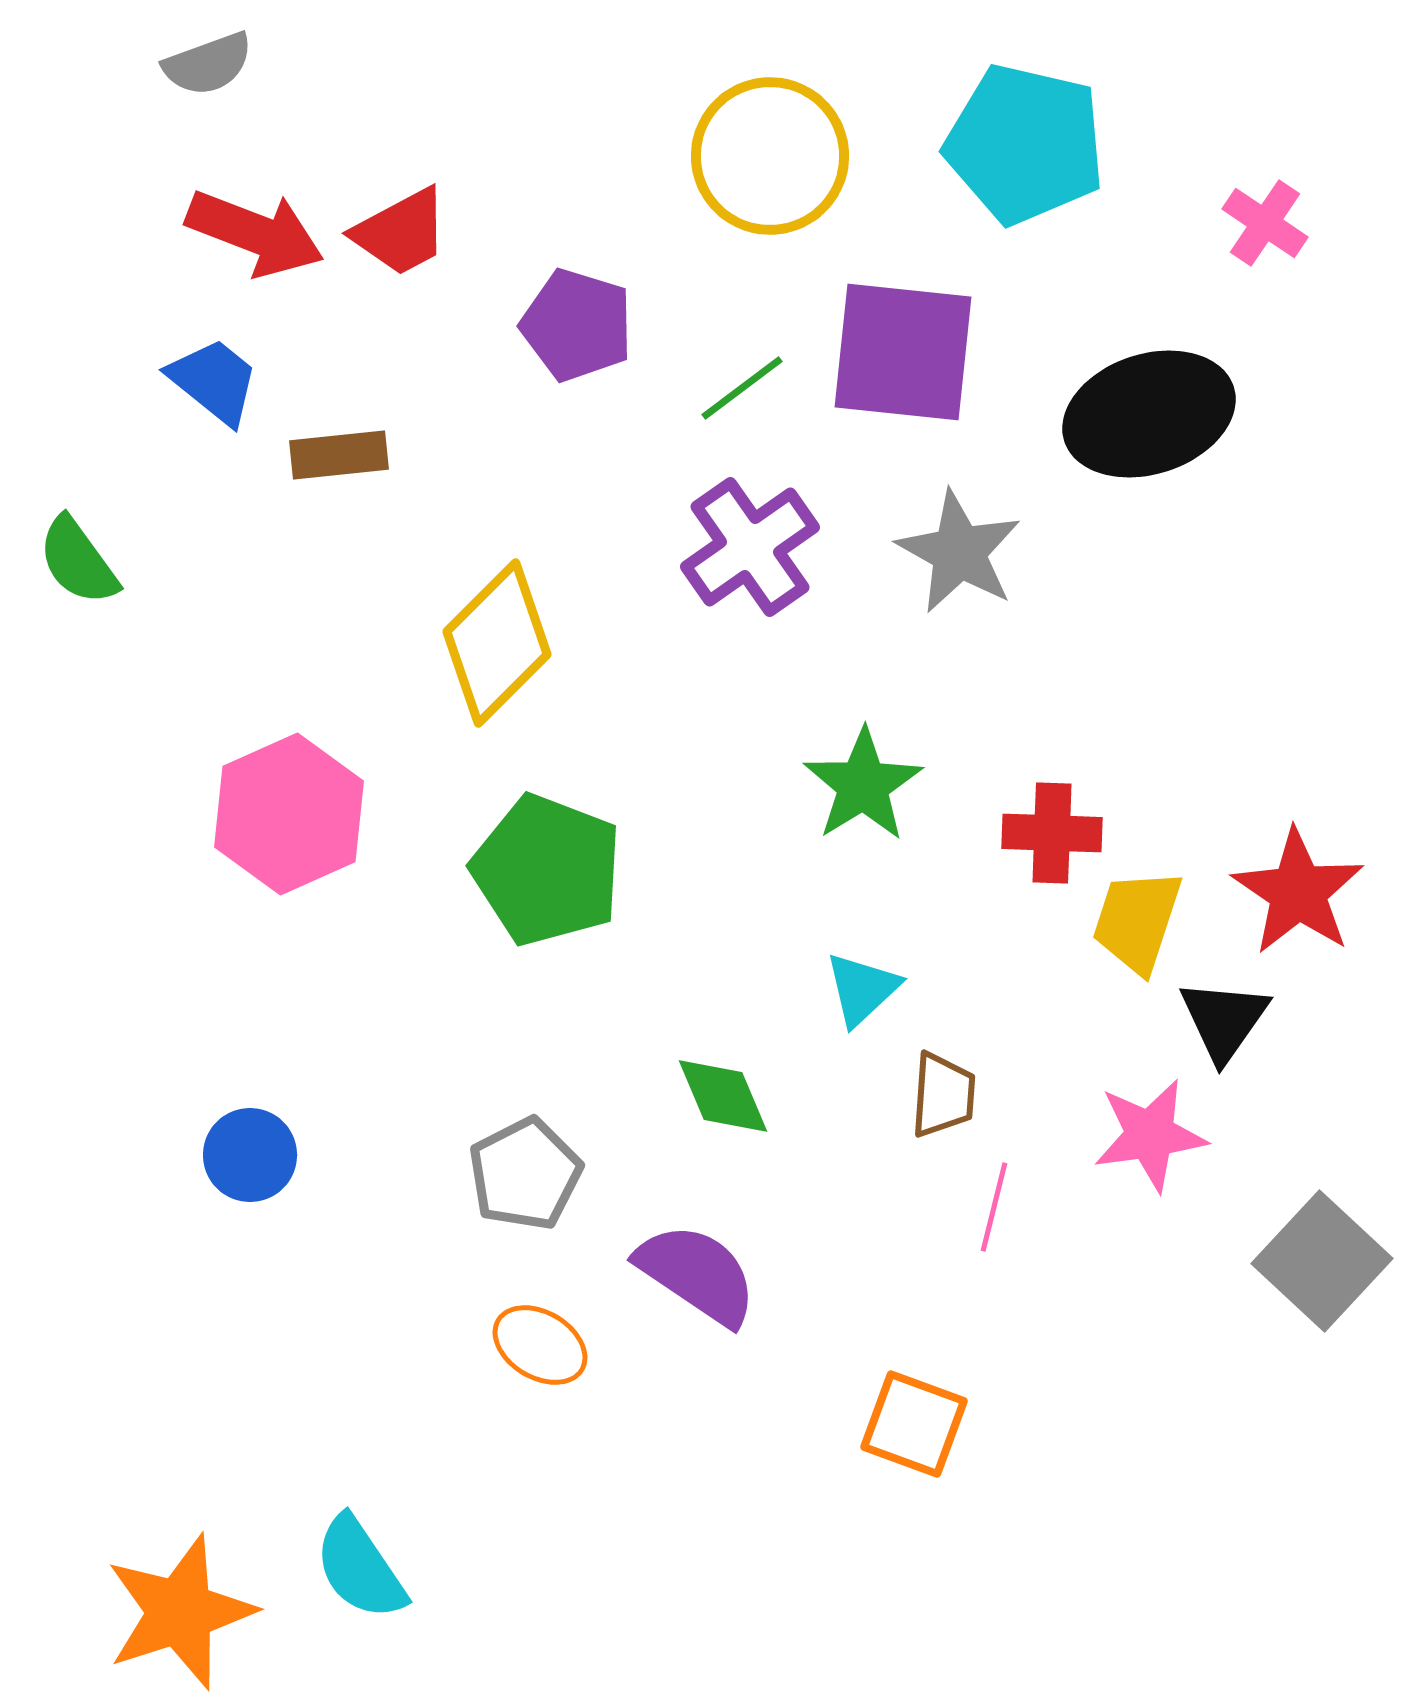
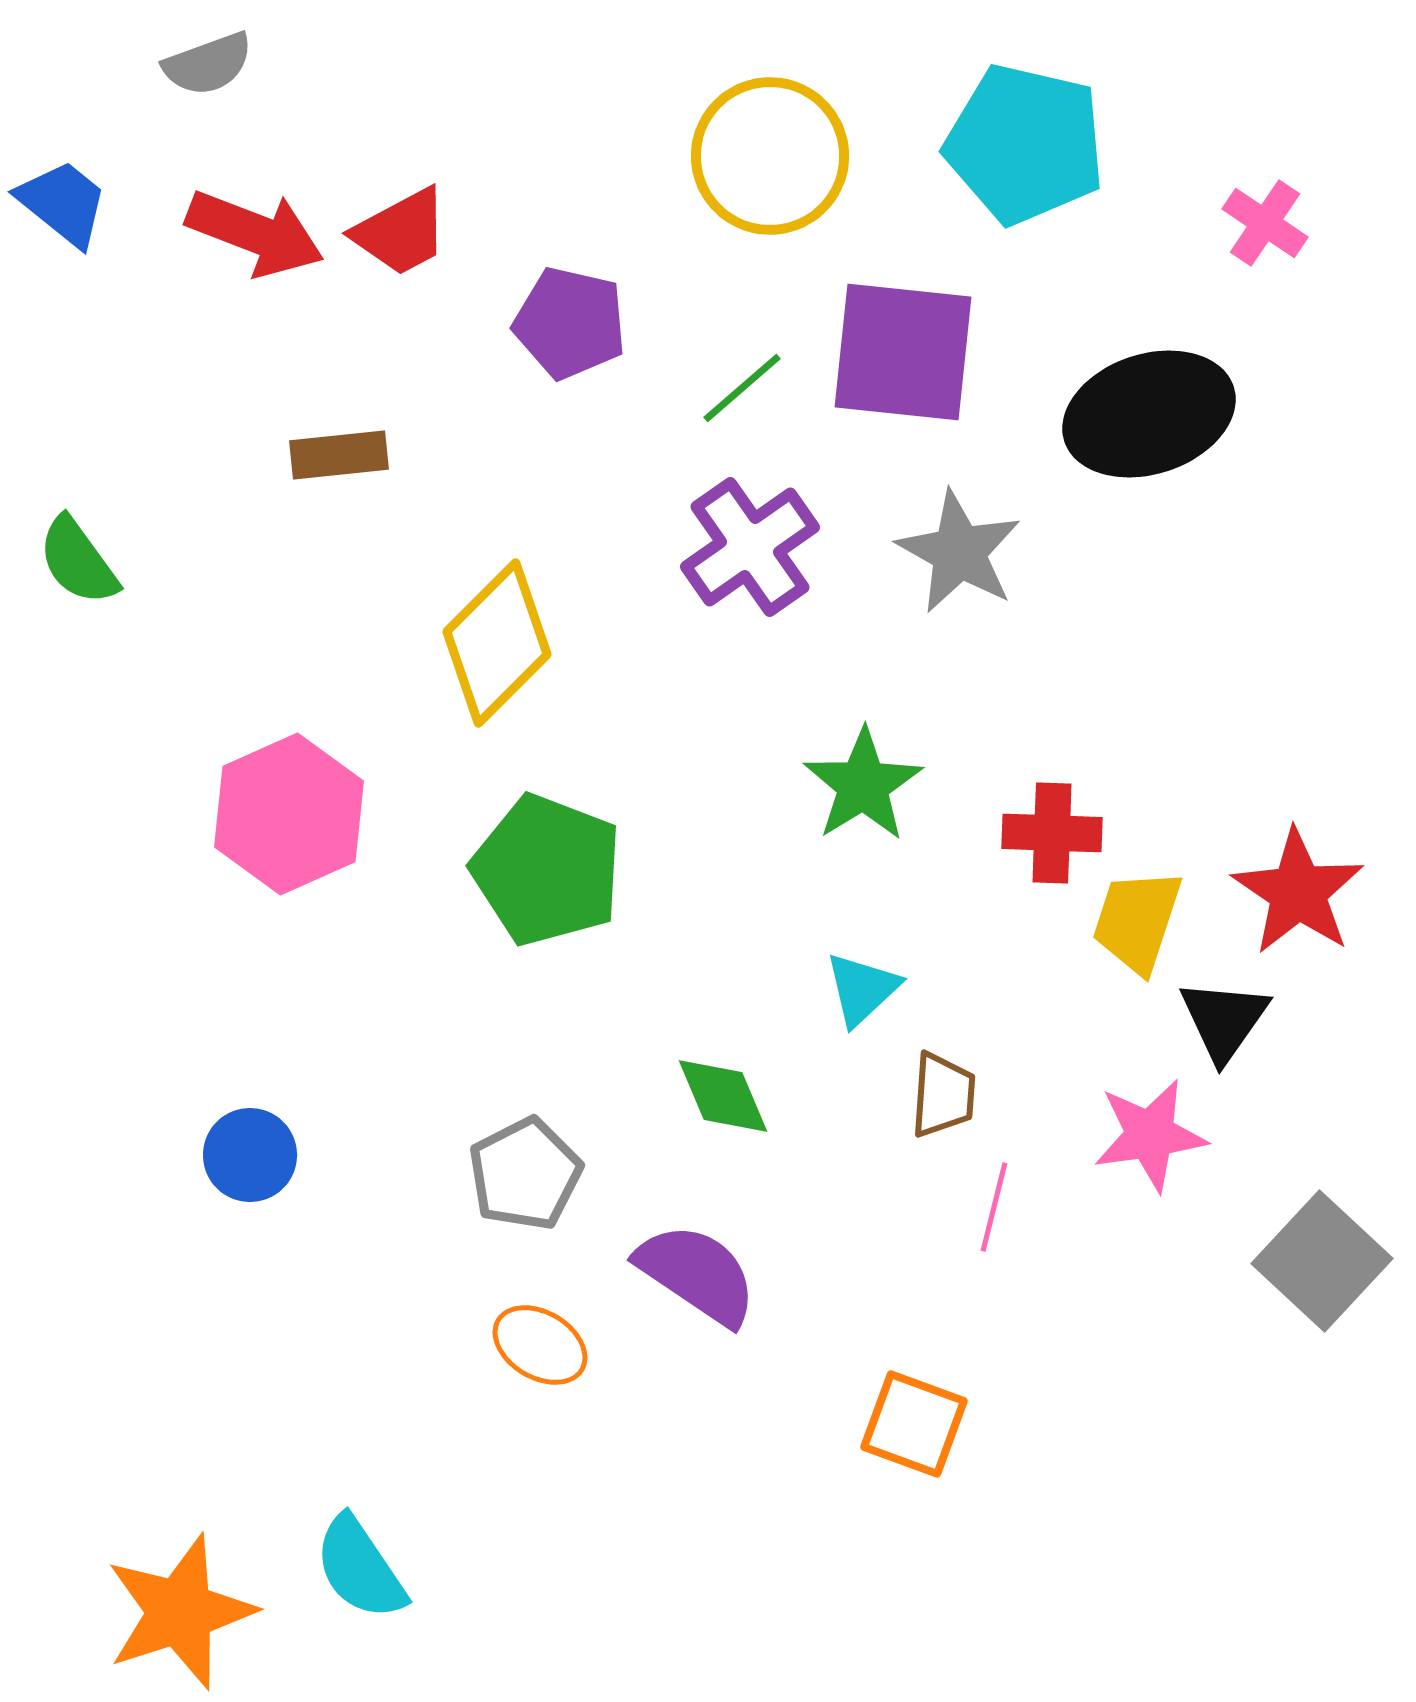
purple pentagon: moved 7 px left, 2 px up; rotated 4 degrees counterclockwise
blue trapezoid: moved 151 px left, 178 px up
green line: rotated 4 degrees counterclockwise
